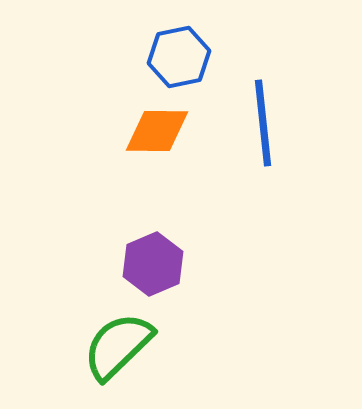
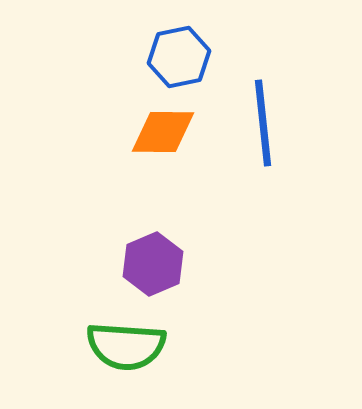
orange diamond: moved 6 px right, 1 px down
green semicircle: moved 8 px right; rotated 132 degrees counterclockwise
